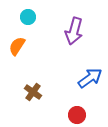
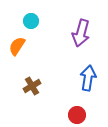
cyan circle: moved 3 px right, 4 px down
purple arrow: moved 7 px right, 2 px down
blue arrow: moved 2 px left; rotated 45 degrees counterclockwise
brown cross: moved 1 px left, 6 px up; rotated 24 degrees clockwise
